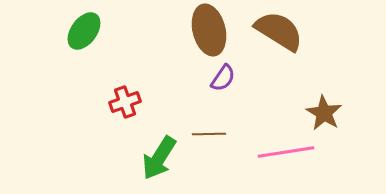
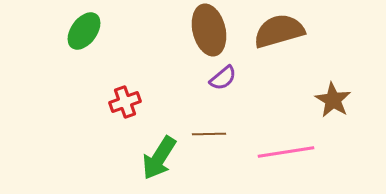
brown semicircle: rotated 48 degrees counterclockwise
purple semicircle: rotated 16 degrees clockwise
brown star: moved 9 px right, 13 px up
